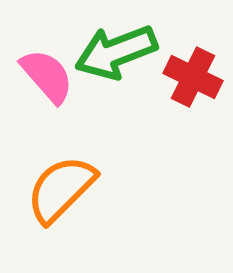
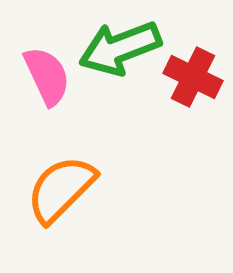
green arrow: moved 4 px right, 4 px up
pink semicircle: rotated 16 degrees clockwise
